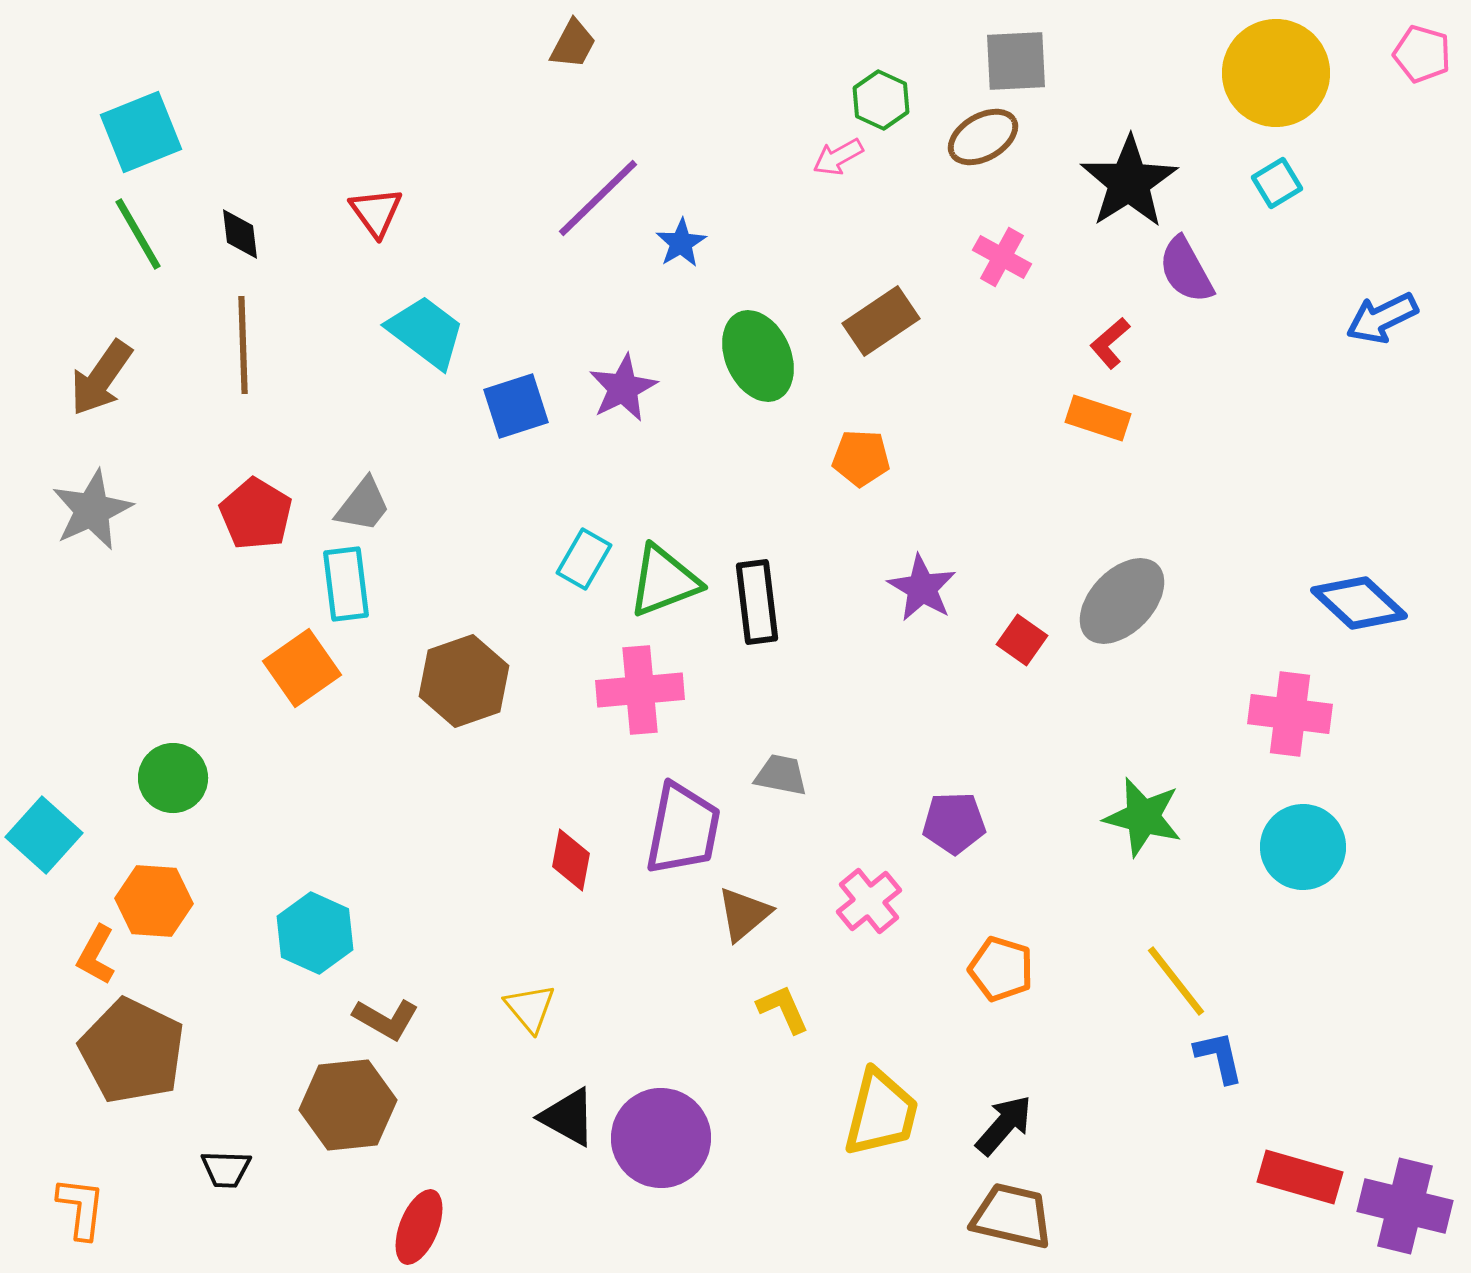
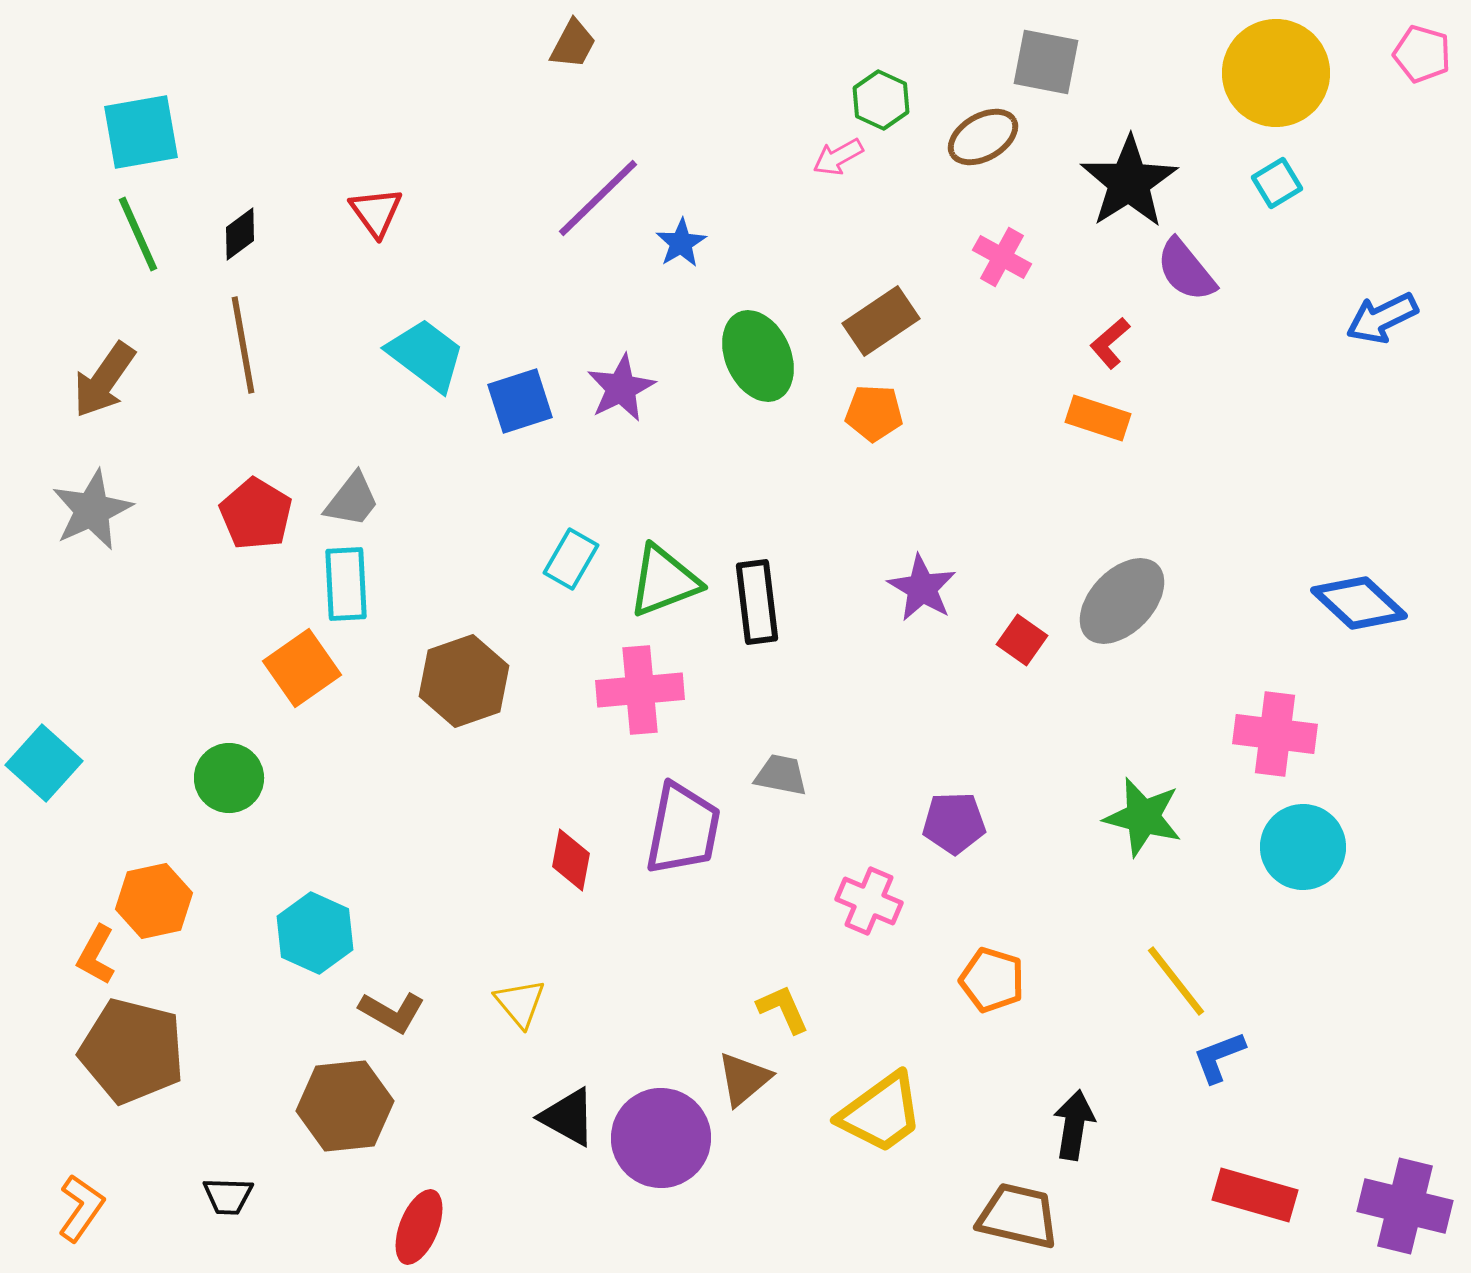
gray square at (1016, 61): moved 30 px right, 1 px down; rotated 14 degrees clockwise
cyan square at (141, 132): rotated 12 degrees clockwise
green line at (138, 234): rotated 6 degrees clockwise
black diamond at (240, 234): rotated 60 degrees clockwise
purple semicircle at (1186, 270): rotated 10 degrees counterclockwise
cyan trapezoid at (426, 332): moved 23 px down
brown line at (243, 345): rotated 8 degrees counterclockwise
brown arrow at (101, 378): moved 3 px right, 2 px down
purple star at (623, 388): moved 2 px left
blue square at (516, 406): moved 4 px right, 5 px up
orange pentagon at (861, 458): moved 13 px right, 45 px up
gray trapezoid at (363, 505): moved 11 px left, 5 px up
cyan rectangle at (584, 559): moved 13 px left
cyan rectangle at (346, 584): rotated 4 degrees clockwise
pink cross at (1290, 714): moved 15 px left, 20 px down
green circle at (173, 778): moved 56 px right
cyan square at (44, 835): moved 72 px up
orange hexagon at (154, 901): rotated 16 degrees counterclockwise
pink cross at (869, 901): rotated 28 degrees counterclockwise
brown triangle at (744, 914): moved 165 px down
orange pentagon at (1001, 969): moved 9 px left, 11 px down
yellow triangle at (530, 1008): moved 10 px left, 5 px up
brown L-shape at (386, 1019): moved 6 px right, 7 px up
brown pentagon at (132, 1051): rotated 12 degrees counterclockwise
blue L-shape at (1219, 1057): rotated 98 degrees counterclockwise
brown hexagon at (348, 1105): moved 3 px left, 1 px down
yellow trapezoid at (881, 1113): rotated 40 degrees clockwise
black arrow at (1004, 1125): moved 70 px right; rotated 32 degrees counterclockwise
black trapezoid at (226, 1169): moved 2 px right, 27 px down
red rectangle at (1300, 1177): moved 45 px left, 18 px down
orange L-shape at (81, 1208): rotated 28 degrees clockwise
brown trapezoid at (1012, 1216): moved 6 px right
